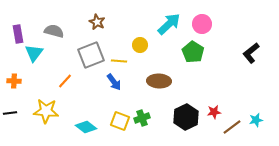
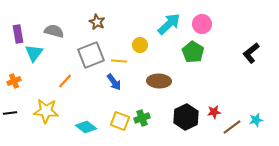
orange cross: rotated 24 degrees counterclockwise
